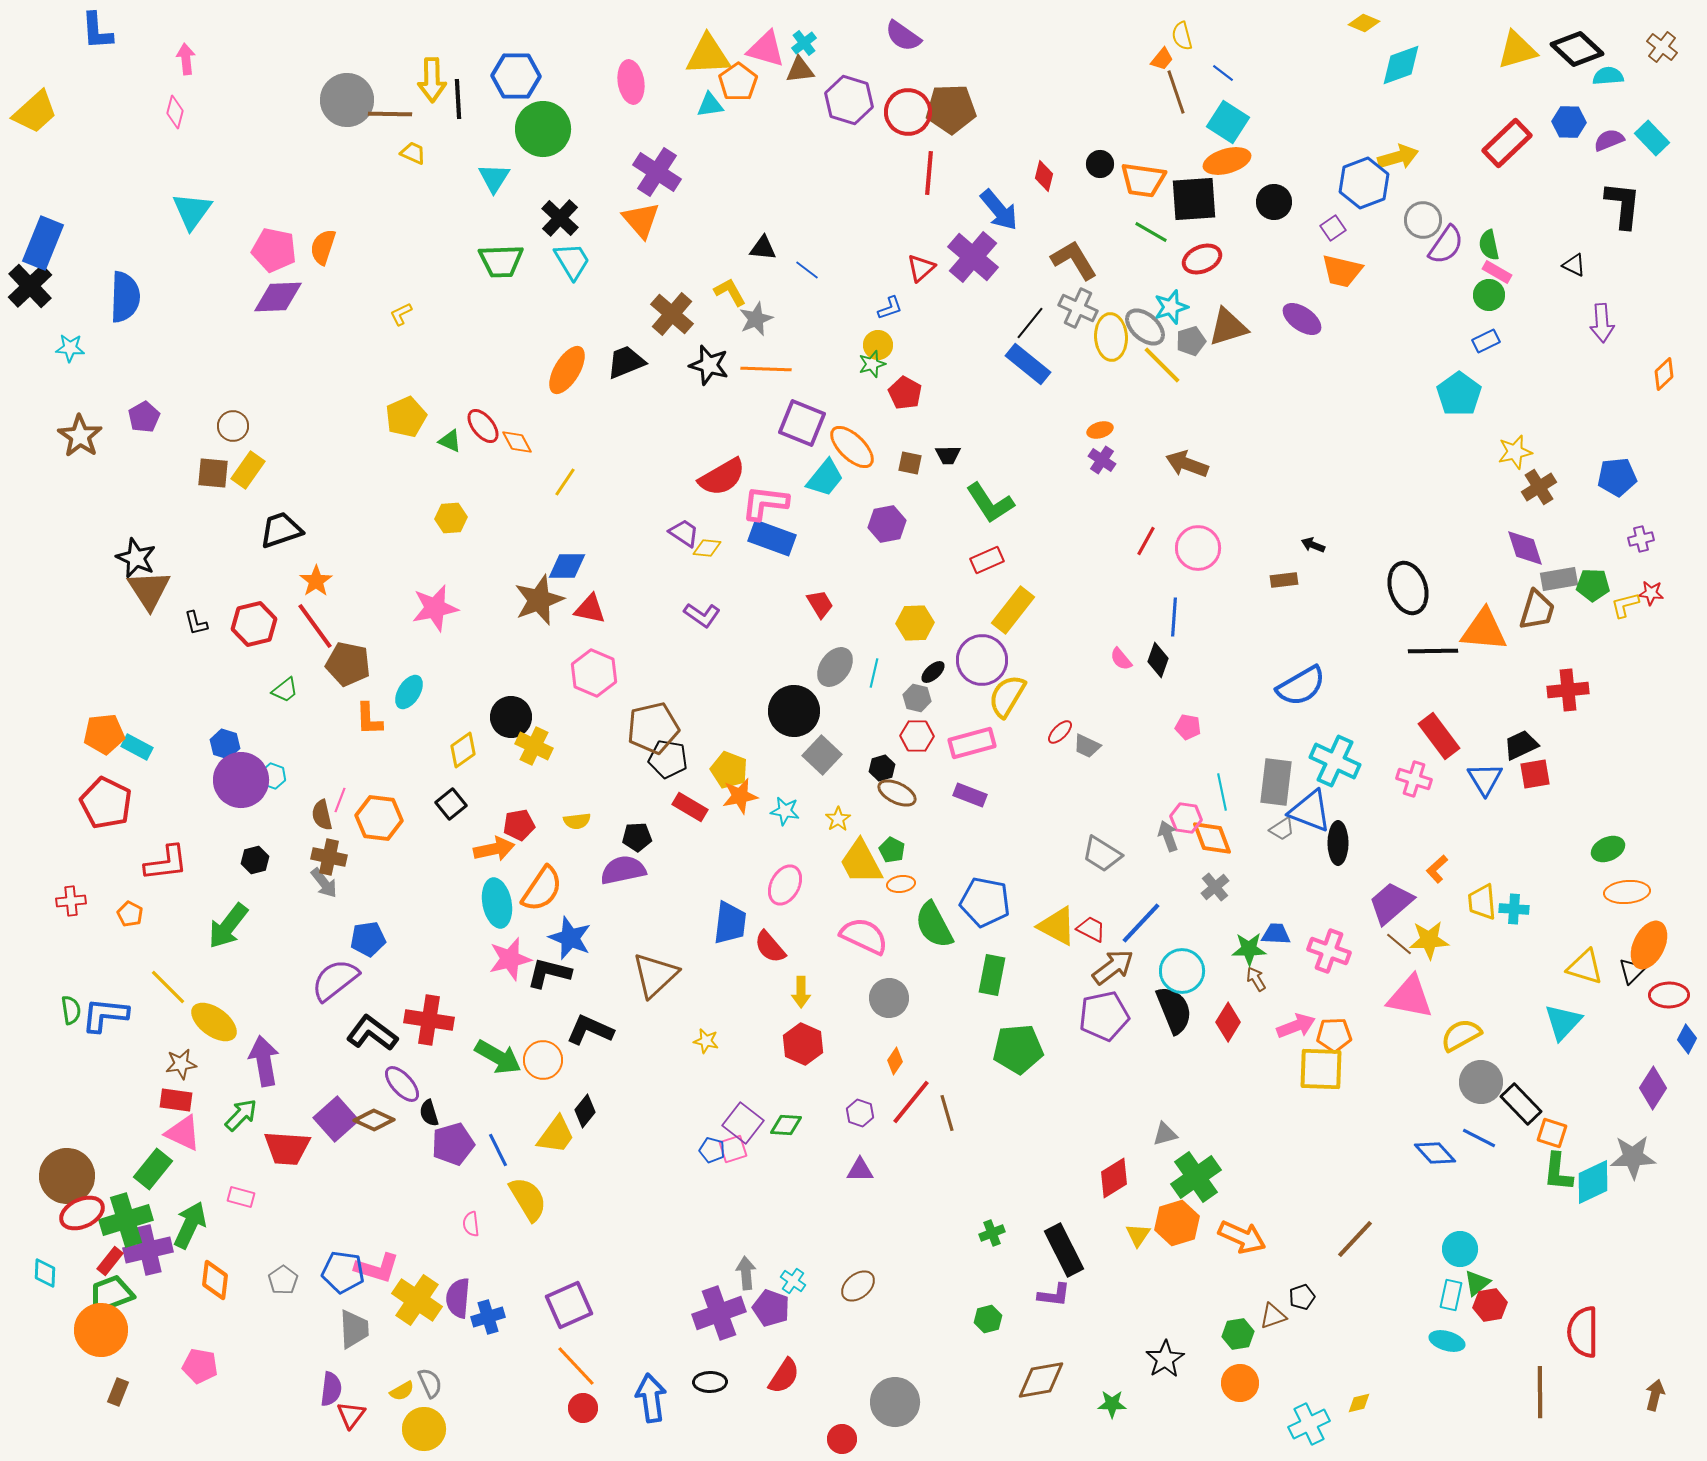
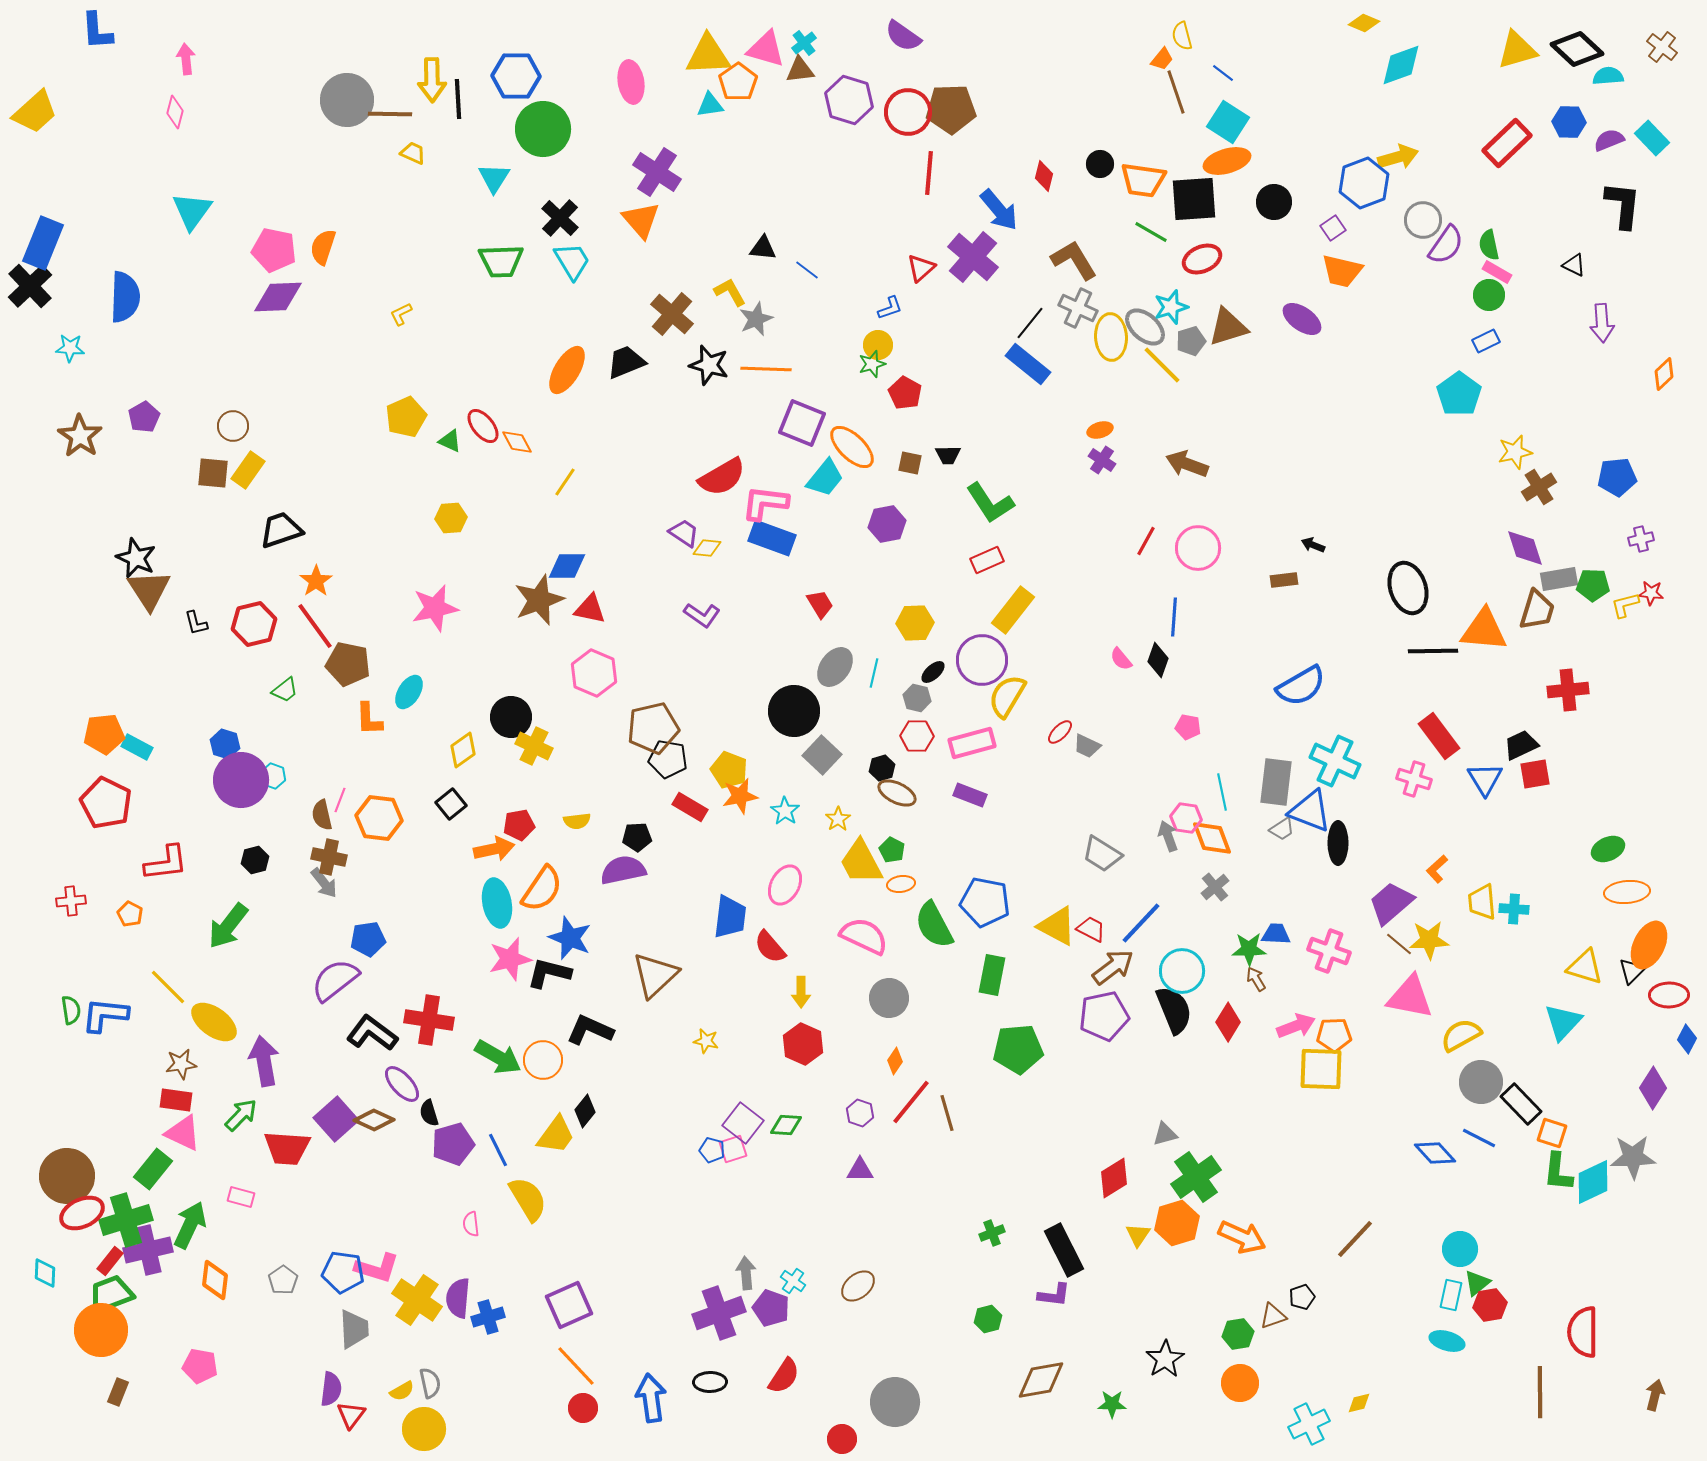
cyan star at (785, 811): rotated 24 degrees clockwise
blue trapezoid at (730, 923): moved 6 px up
gray semicircle at (430, 1383): rotated 12 degrees clockwise
